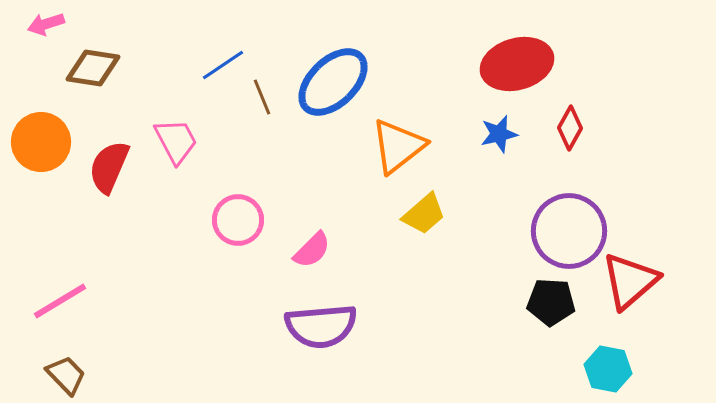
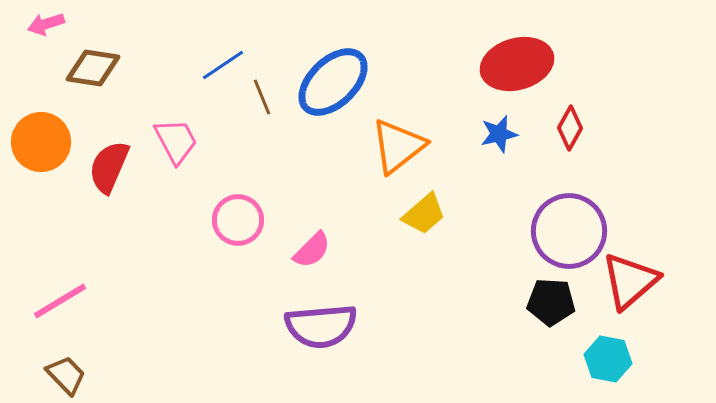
cyan hexagon: moved 10 px up
